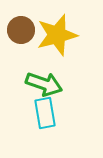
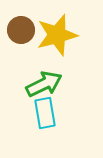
green arrow: rotated 45 degrees counterclockwise
